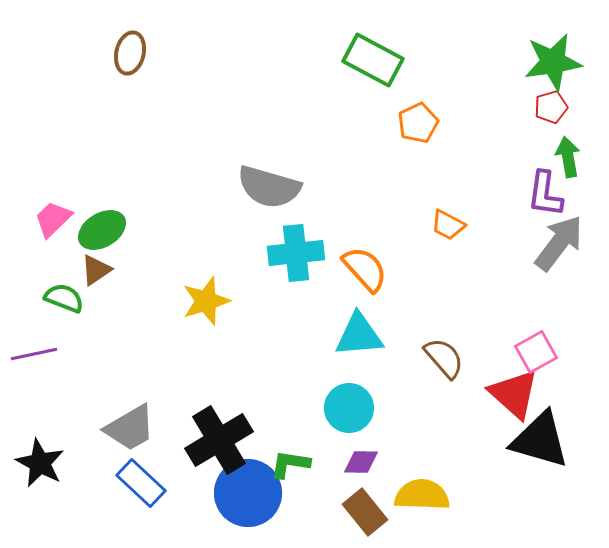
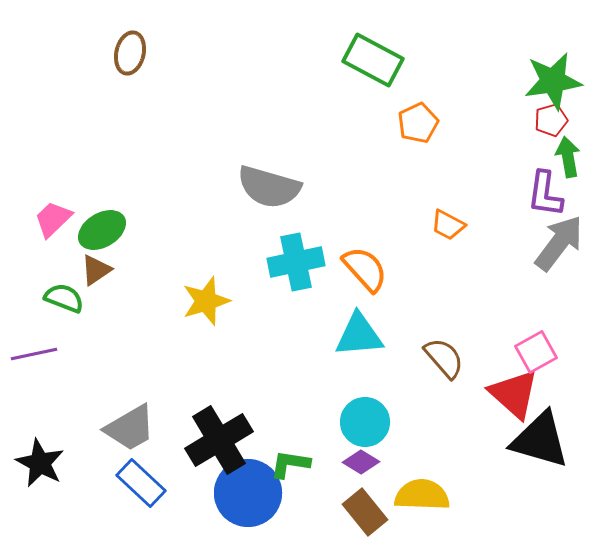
green star: moved 19 px down
red pentagon: moved 13 px down
cyan cross: moved 9 px down; rotated 6 degrees counterclockwise
cyan circle: moved 16 px right, 14 px down
purple diamond: rotated 30 degrees clockwise
